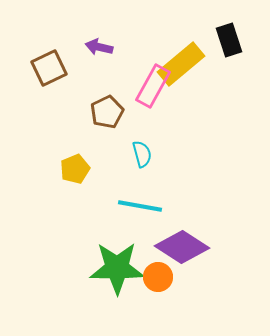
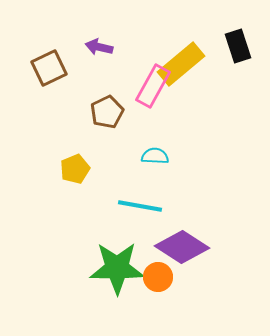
black rectangle: moved 9 px right, 6 px down
cyan semicircle: moved 13 px right, 2 px down; rotated 72 degrees counterclockwise
